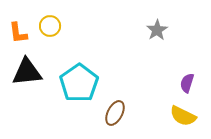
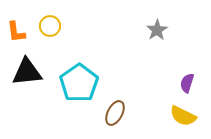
orange L-shape: moved 2 px left, 1 px up
